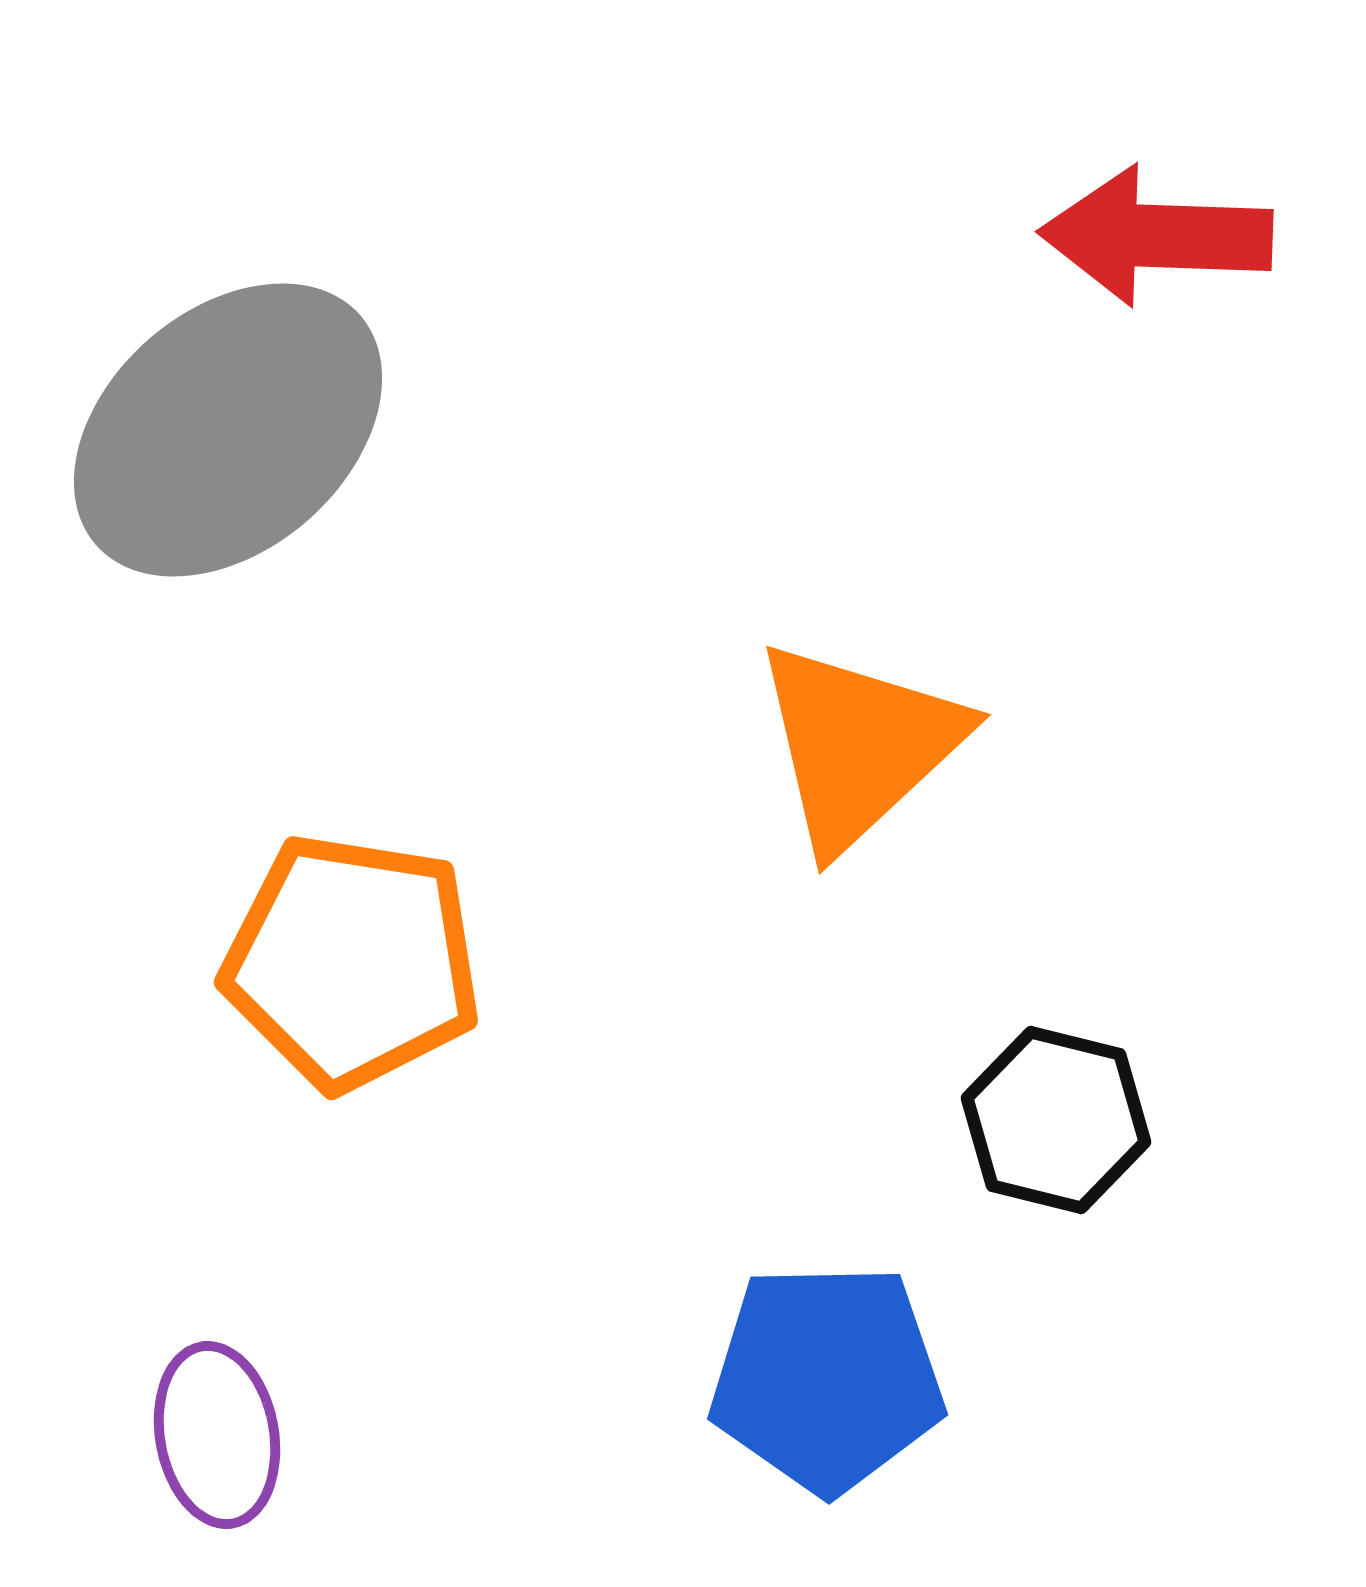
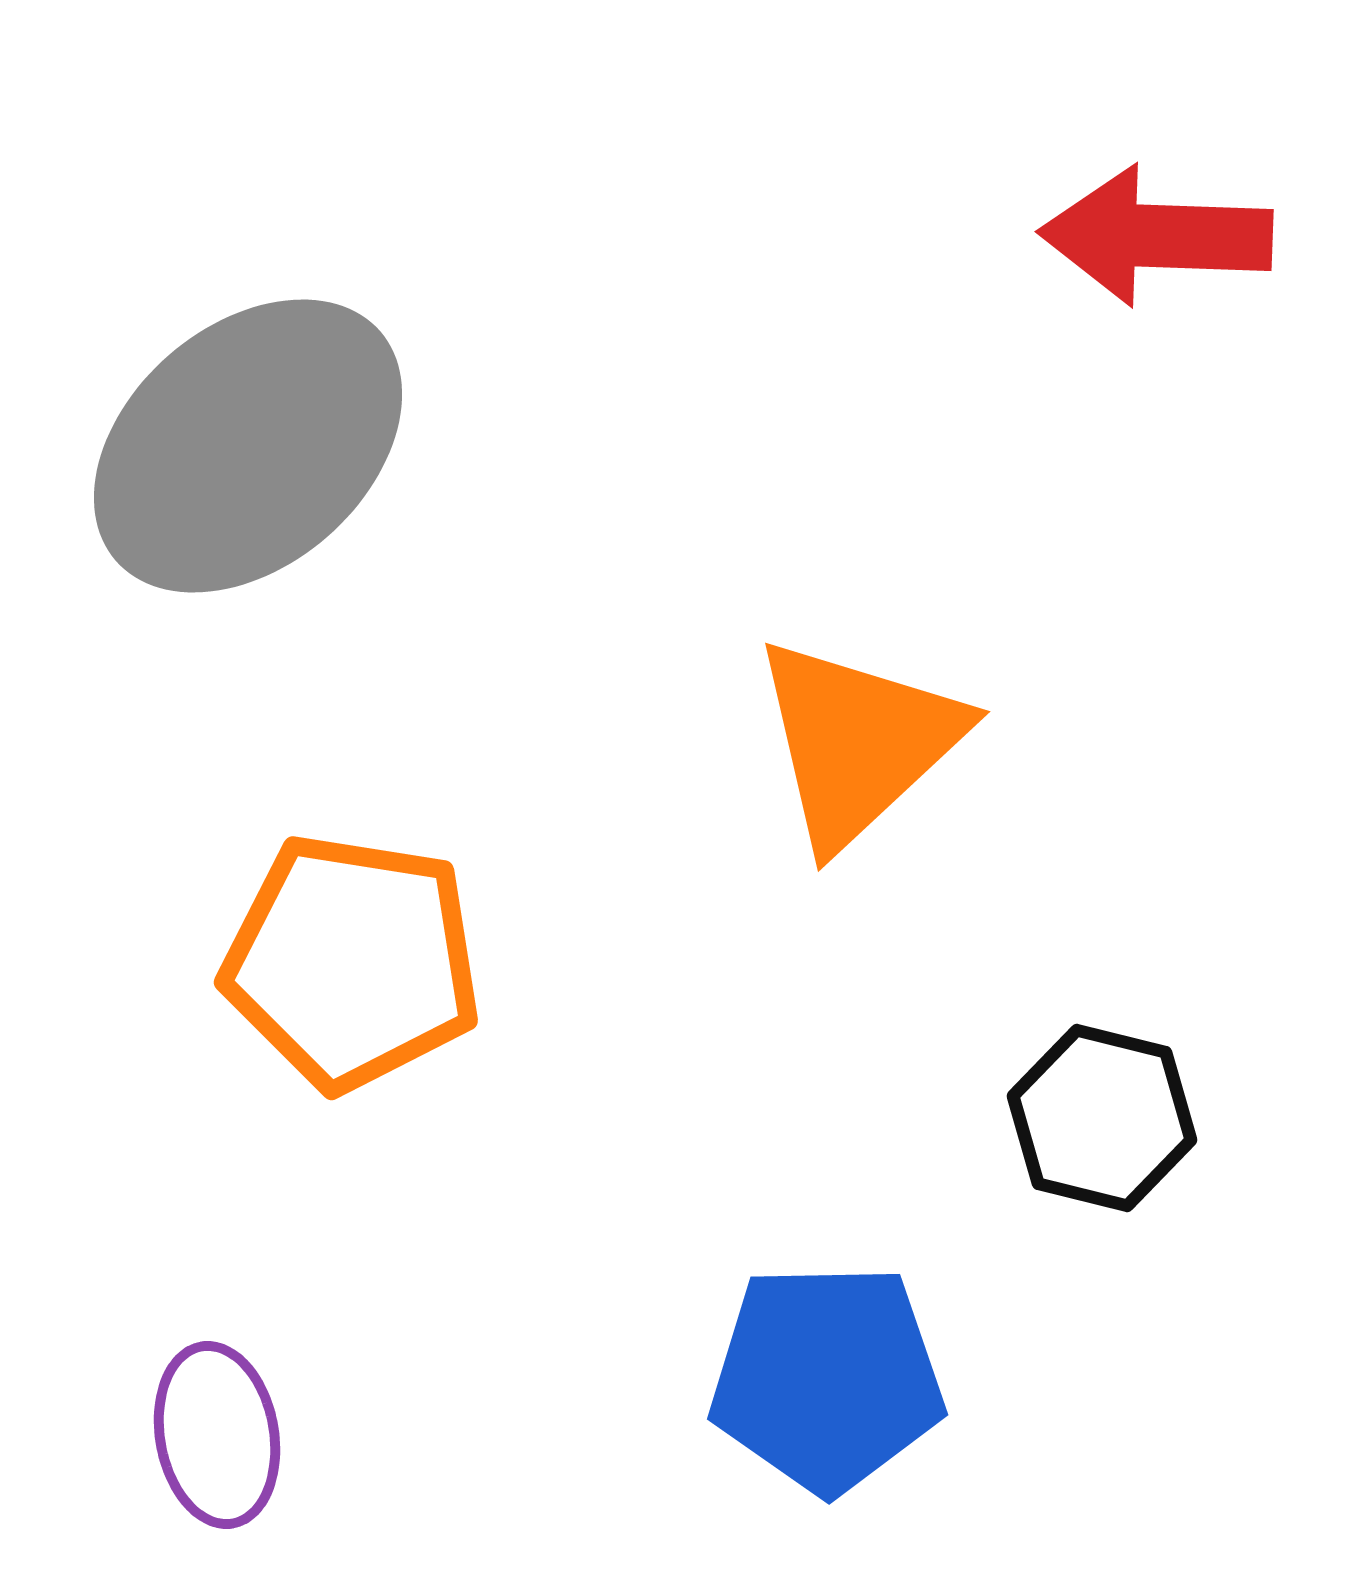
gray ellipse: moved 20 px right, 16 px down
orange triangle: moved 1 px left, 3 px up
black hexagon: moved 46 px right, 2 px up
